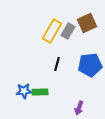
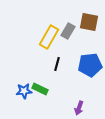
brown square: moved 2 px right, 1 px up; rotated 36 degrees clockwise
yellow rectangle: moved 3 px left, 6 px down
green rectangle: moved 3 px up; rotated 28 degrees clockwise
